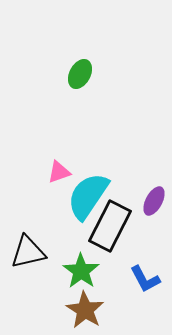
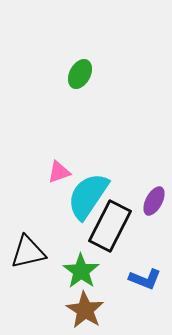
blue L-shape: rotated 40 degrees counterclockwise
